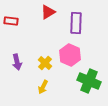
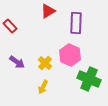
red triangle: moved 1 px up
red rectangle: moved 1 px left, 5 px down; rotated 40 degrees clockwise
purple arrow: rotated 42 degrees counterclockwise
green cross: moved 2 px up
